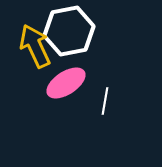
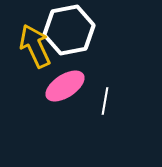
white hexagon: moved 1 px up
pink ellipse: moved 1 px left, 3 px down
